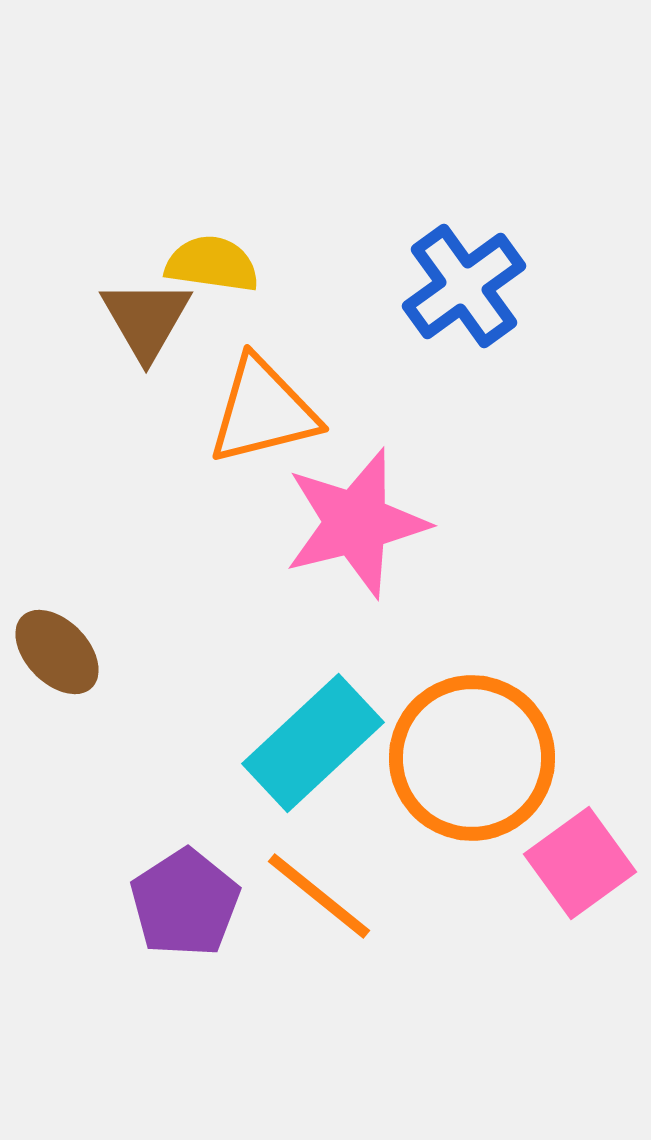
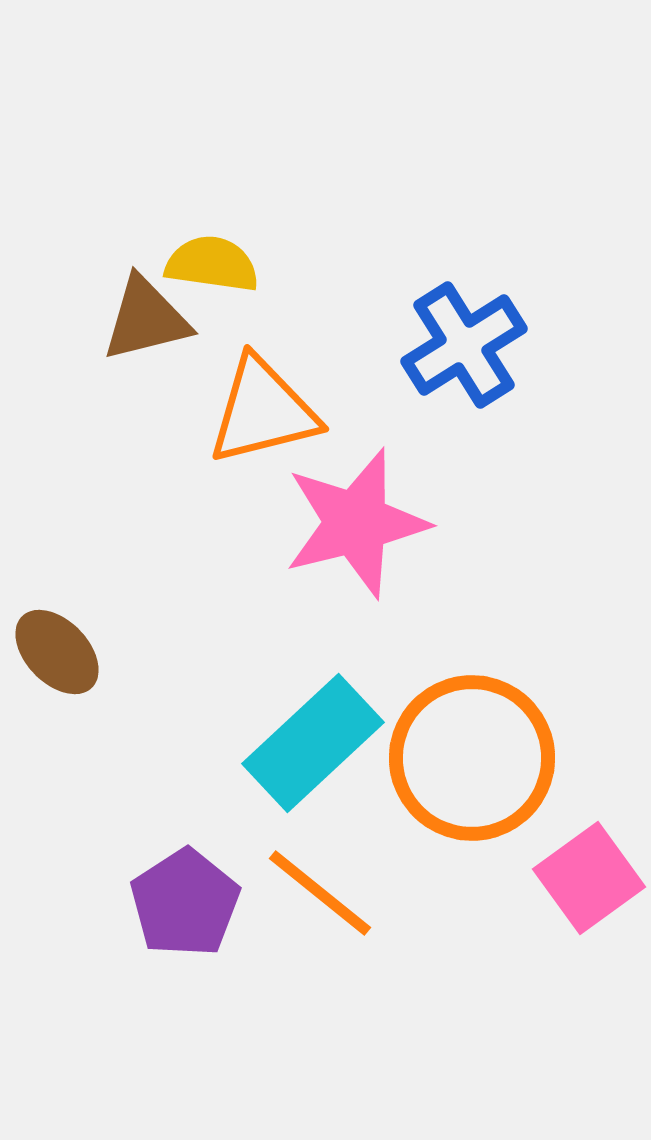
blue cross: moved 59 px down; rotated 4 degrees clockwise
brown triangle: rotated 46 degrees clockwise
pink square: moved 9 px right, 15 px down
orange line: moved 1 px right, 3 px up
